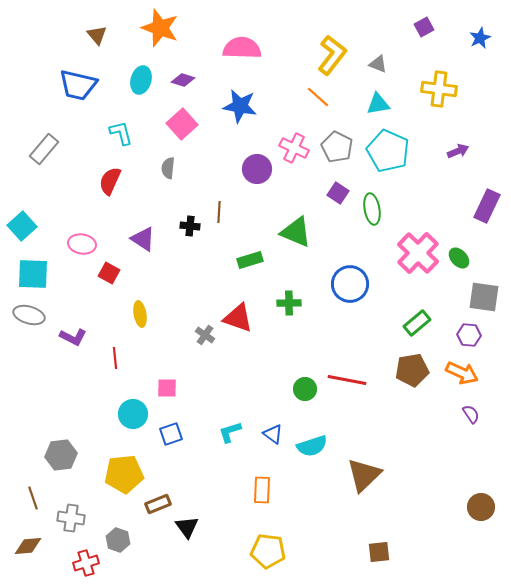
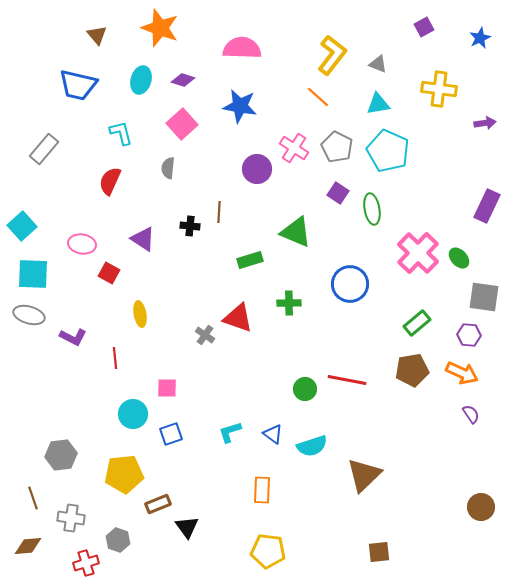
pink cross at (294, 148): rotated 8 degrees clockwise
purple arrow at (458, 151): moved 27 px right, 28 px up; rotated 15 degrees clockwise
